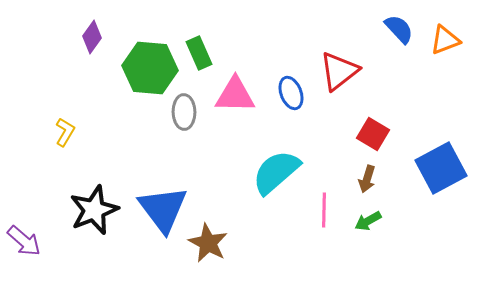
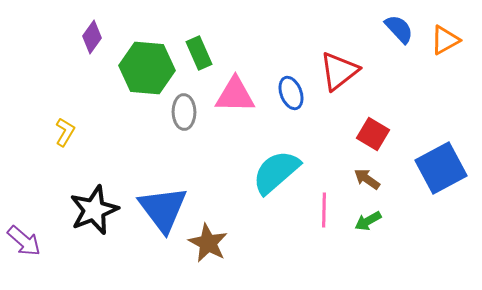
orange triangle: rotated 8 degrees counterclockwise
green hexagon: moved 3 px left
brown arrow: rotated 108 degrees clockwise
